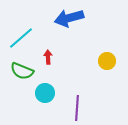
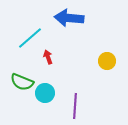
blue arrow: rotated 20 degrees clockwise
cyan line: moved 9 px right
red arrow: rotated 16 degrees counterclockwise
green semicircle: moved 11 px down
purple line: moved 2 px left, 2 px up
